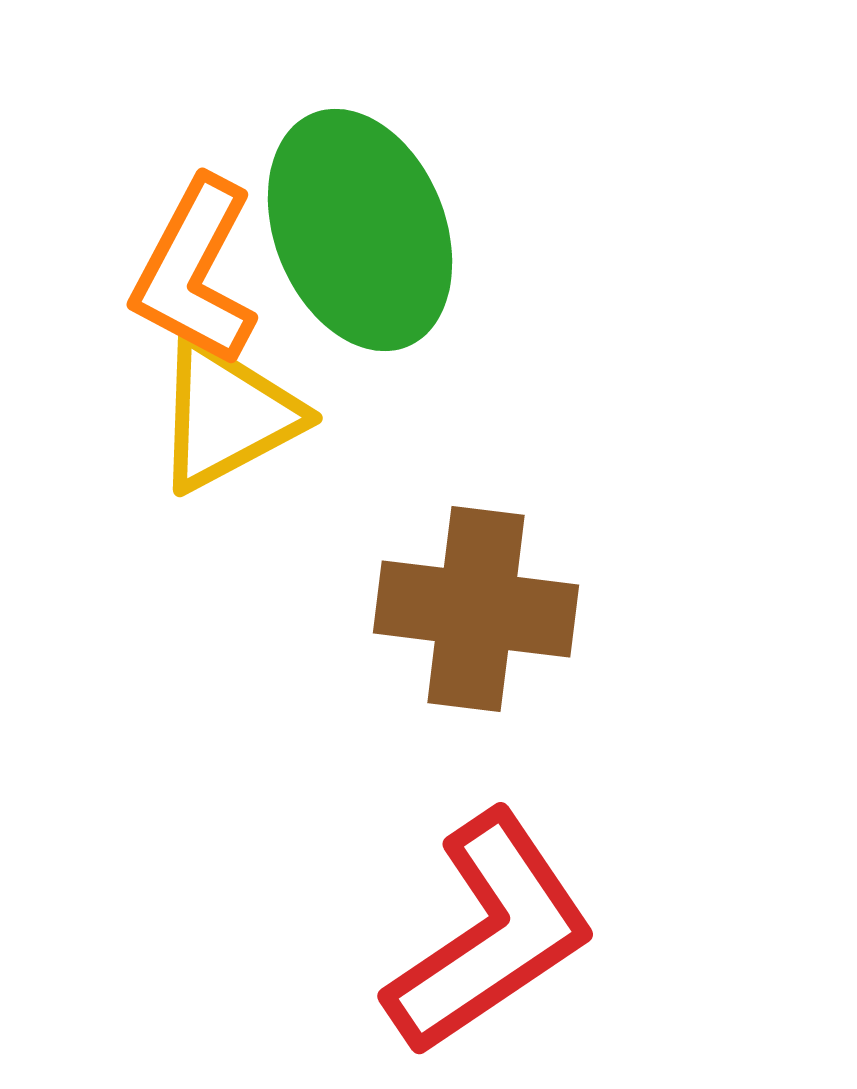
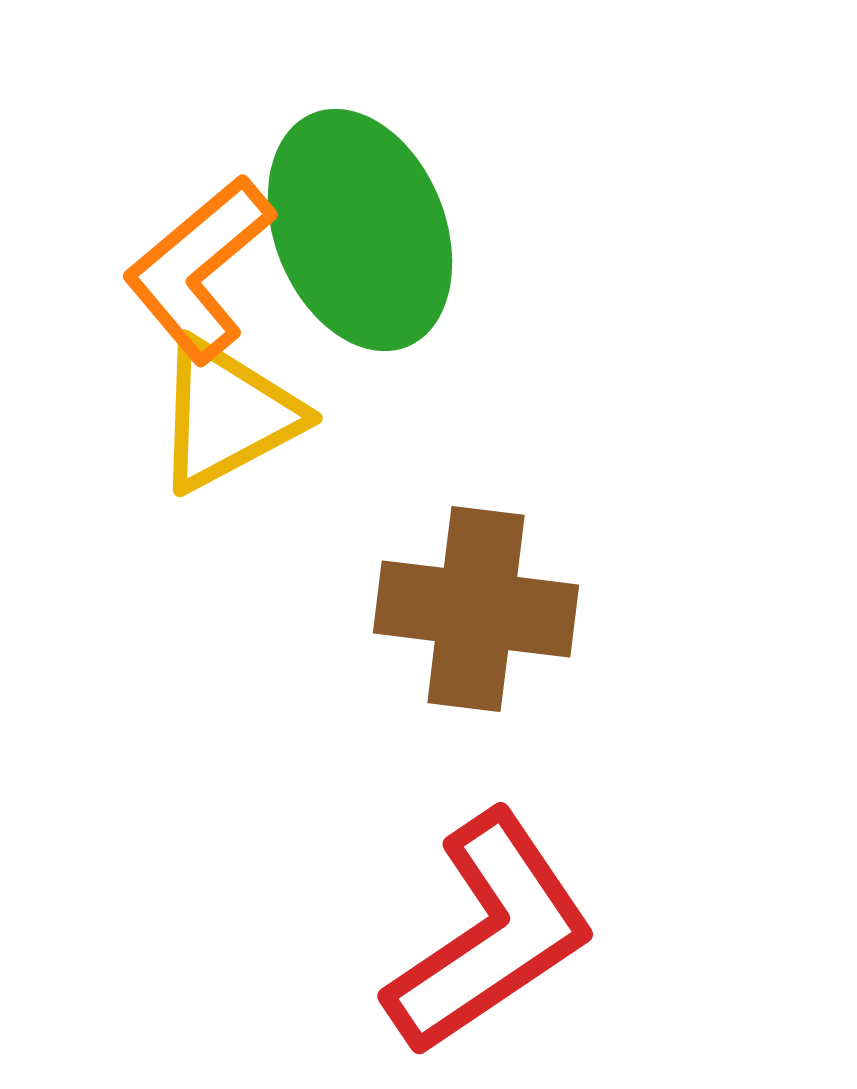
orange L-shape: moved 4 px right, 3 px up; rotated 22 degrees clockwise
